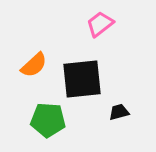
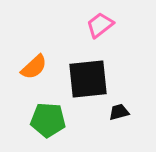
pink trapezoid: moved 1 px down
orange semicircle: moved 2 px down
black square: moved 6 px right
